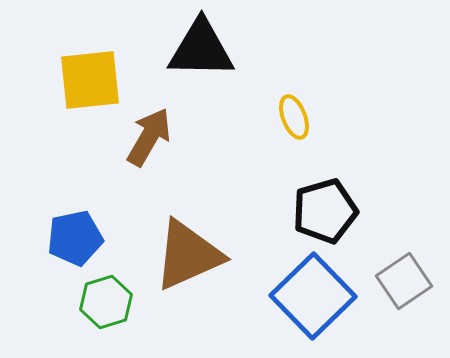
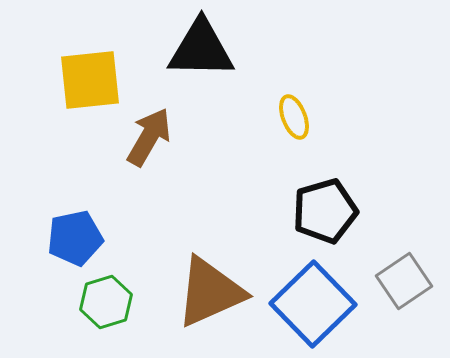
brown triangle: moved 22 px right, 37 px down
blue square: moved 8 px down
